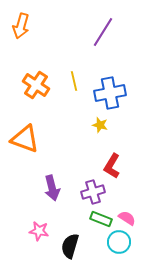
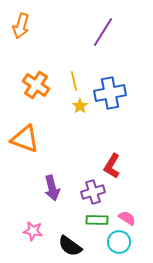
yellow star: moved 20 px left, 19 px up; rotated 21 degrees clockwise
green rectangle: moved 4 px left, 1 px down; rotated 20 degrees counterclockwise
pink star: moved 6 px left
black semicircle: rotated 70 degrees counterclockwise
